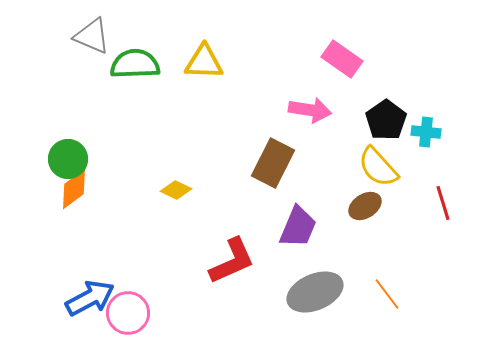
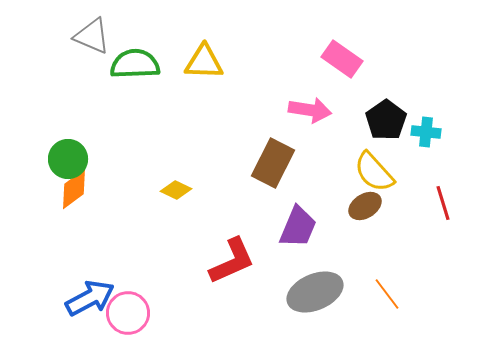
yellow semicircle: moved 4 px left, 5 px down
